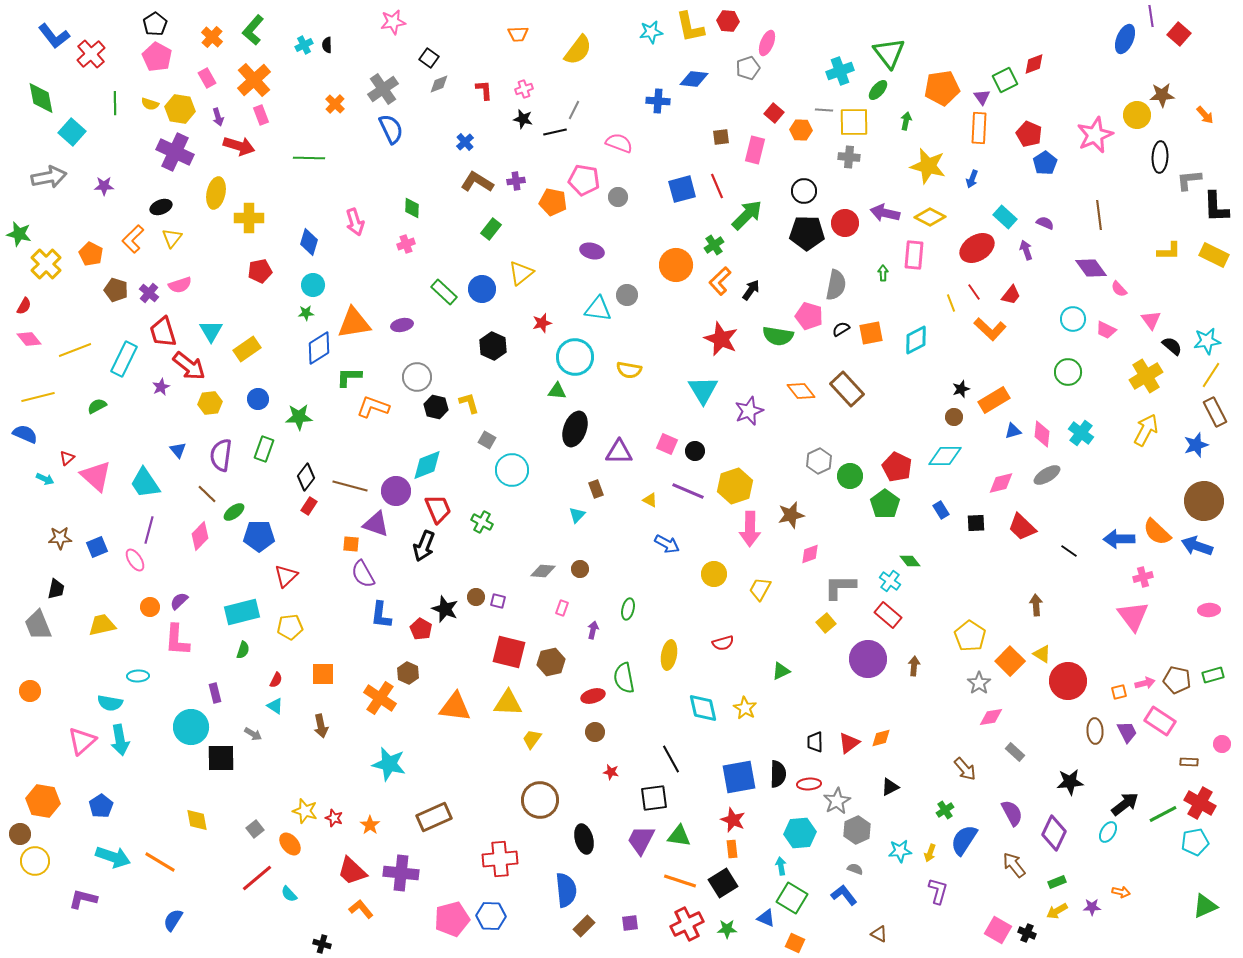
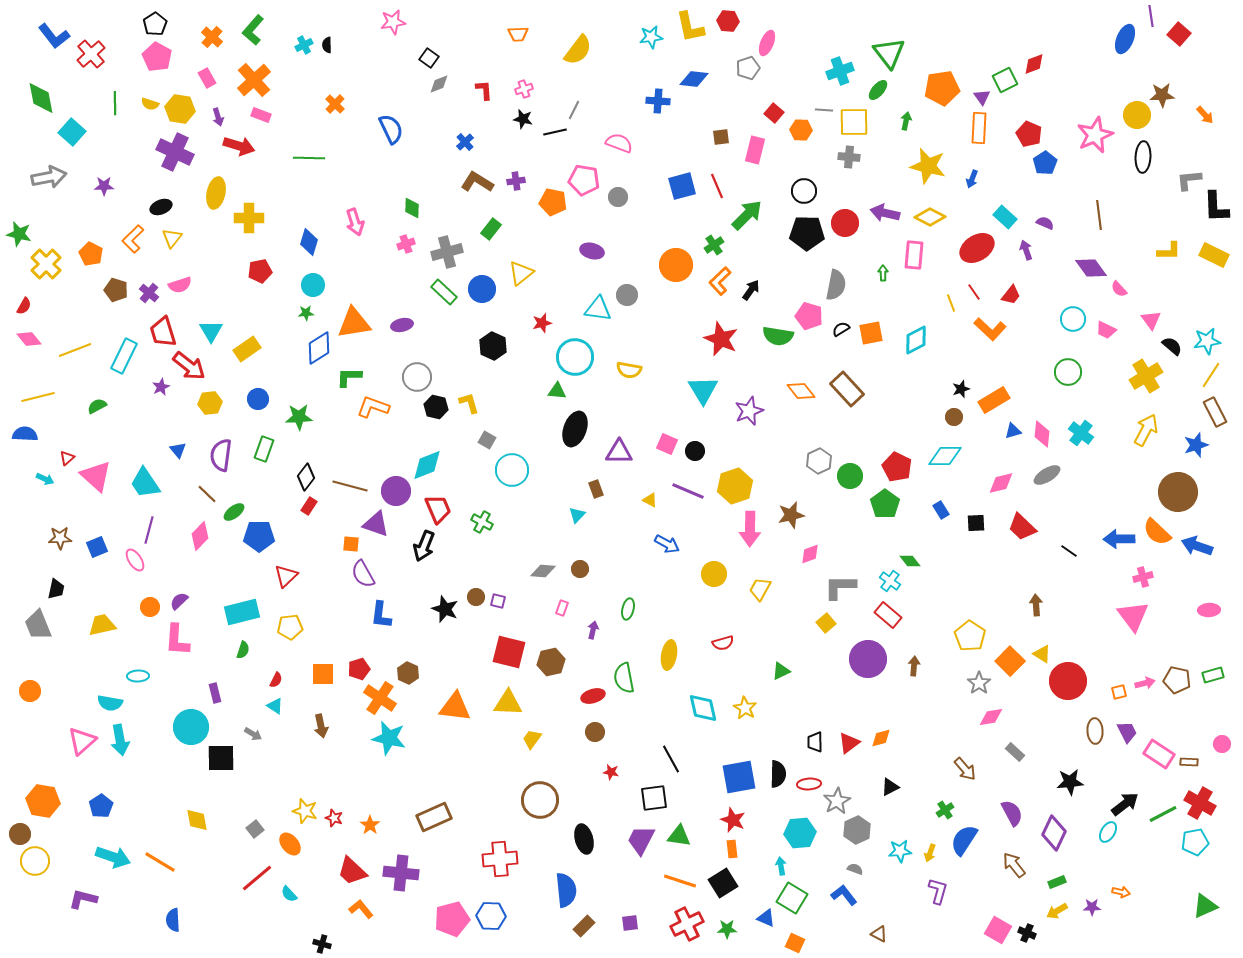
cyan star at (651, 32): moved 5 px down
gray cross at (383, 89): moved 64 px right, 163 px down; rotated 20 degrees clockwise
pink rectangle at (261, 115): rotated 48 degrees counterclockwise
black ellipse at (1160, 157): moved 17 px left
blue square at (682, 189): moved 3 px up
cyan rectangle at (124, 359): moved 3 px up
blue semicircle at (25, 434): rotated 20 degrees counterclockwise
brown circle at (1204, 501): moved 26 px left, 9 px up
red pentagon at (421, 629): moved 62 px left, 40 px down; rotated 25 degrees clockwise
pink rectangle at (1160, 721): moved 1 px left, 33 px down
cyan star at (389, 764): moved 26 px up
blue semicircle at (173, 920): rotated 35 degrees counterclockwise
